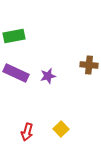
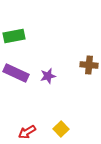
red arrow: rotated 42 degrees clockwise
